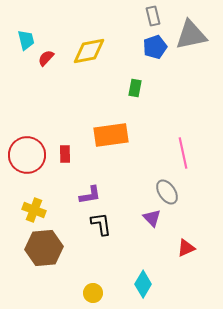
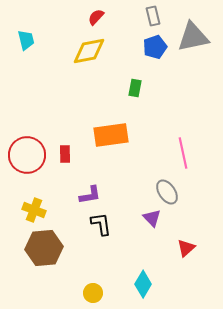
gray triangle: moved 2 px right, 2 px down
red semicircle: moved 50 px right, 41 px up
red triangle: rotated 18 degrees counterclockwise
